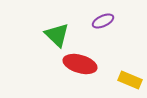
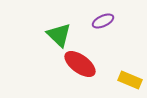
green triangle: moved 2 px right
red ellipse: rotated 20 degrees clockwise
